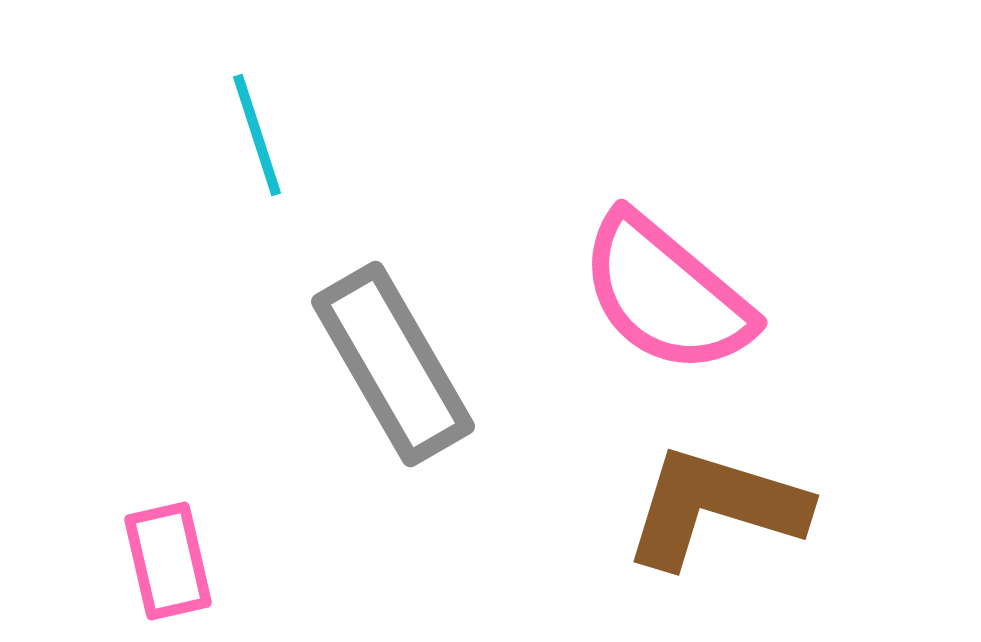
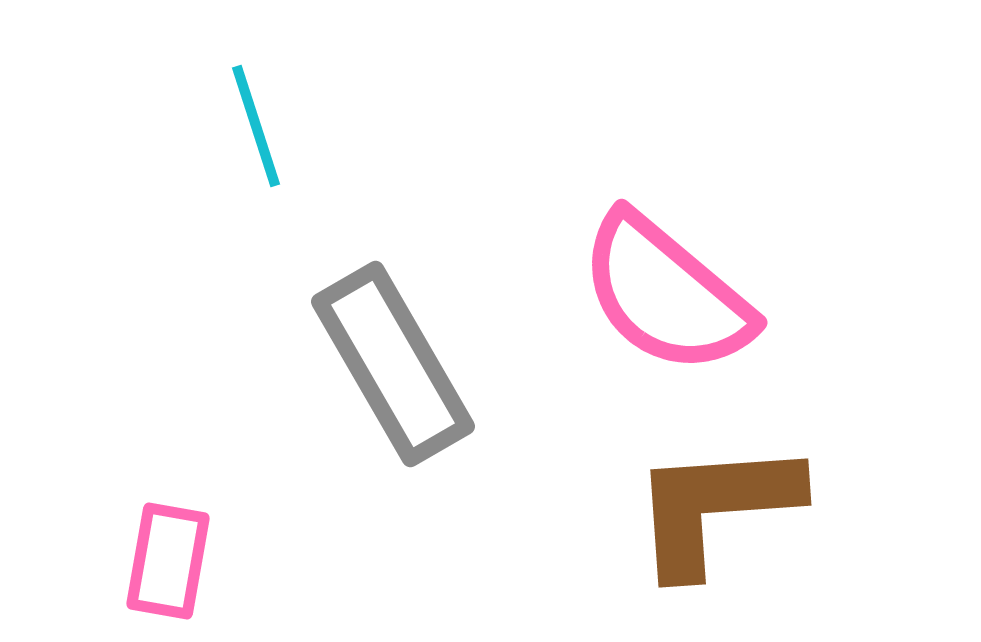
cyan line: moved 1 px left, 9 px up
brown L-shape: rotated 21 degrees counterclockwise
pink rectangle: rotated 23 degrees clockwise
